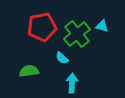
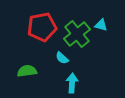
cyan triangle: moved 1 px left, 1 px up
green semicircle: moved 2 px left
